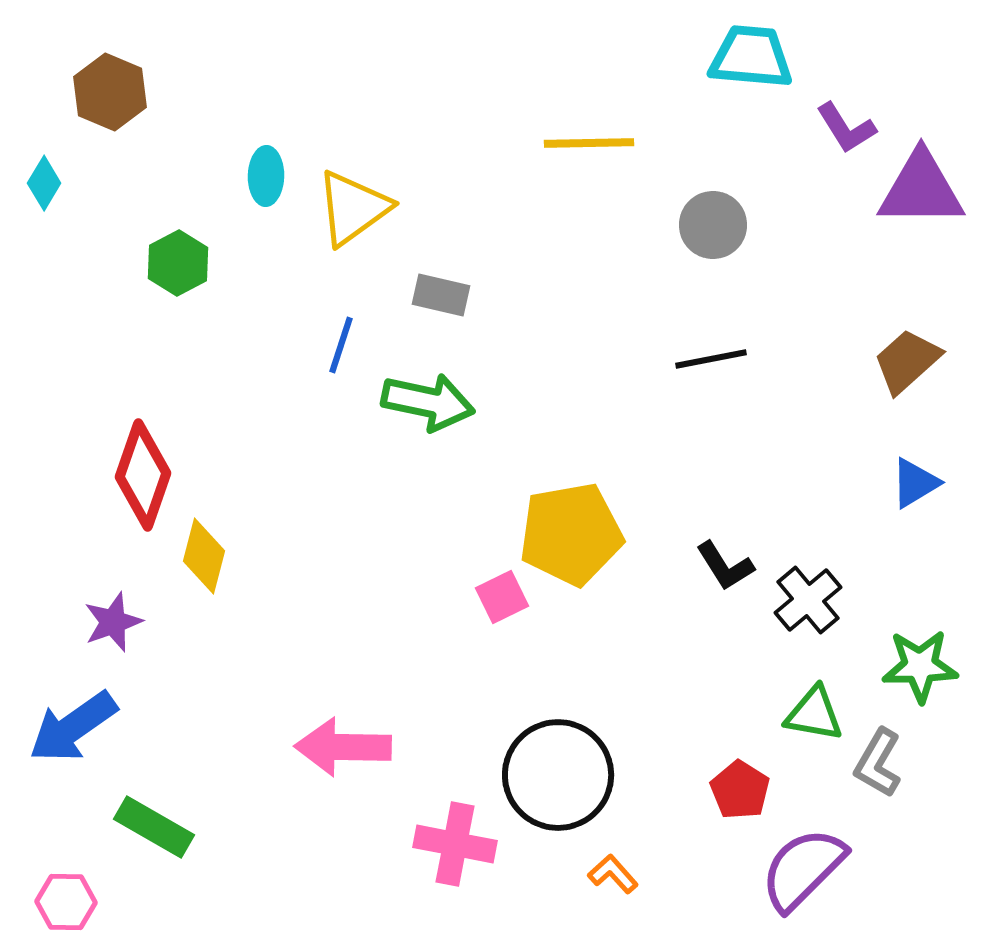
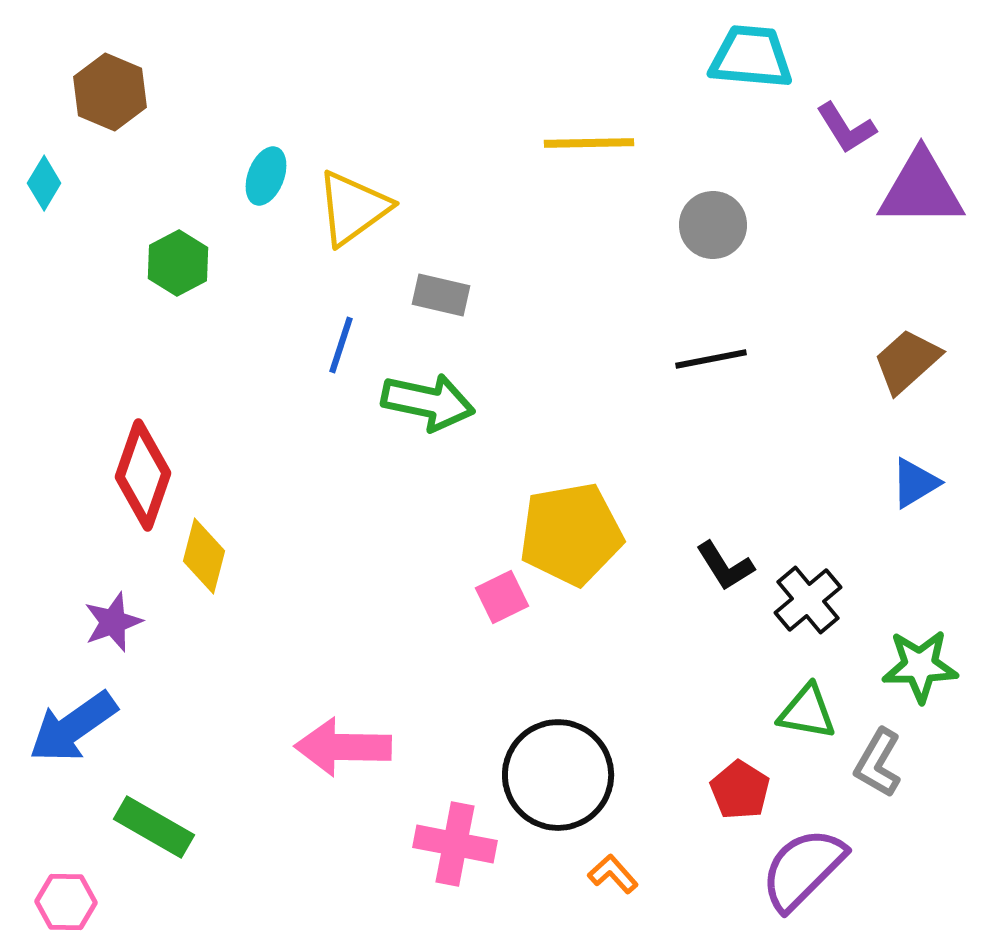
cyan ellipse: rotated 20 degrees clockwise
green triangle: moved 7 px left, 2 px up
